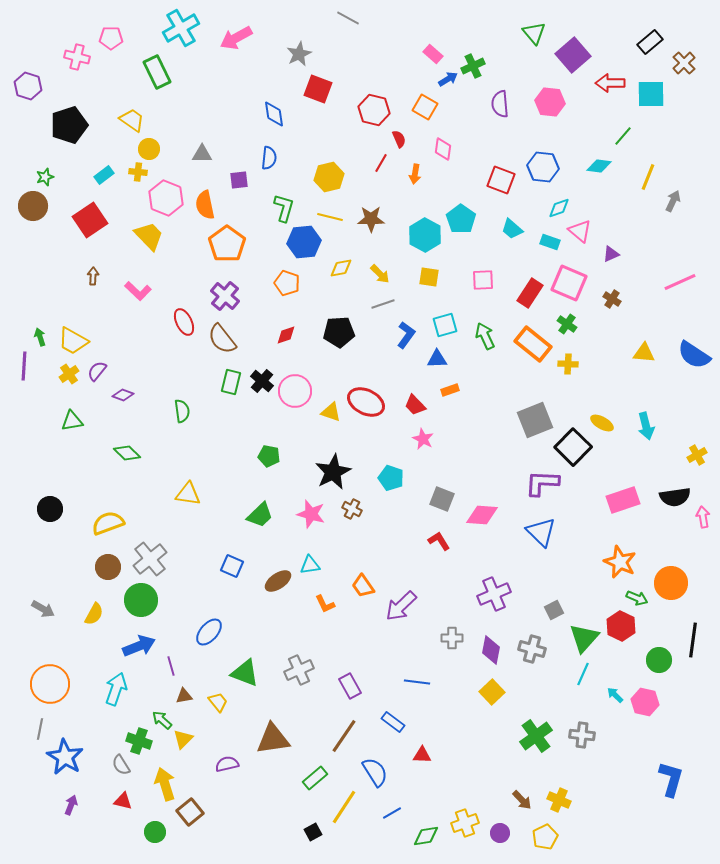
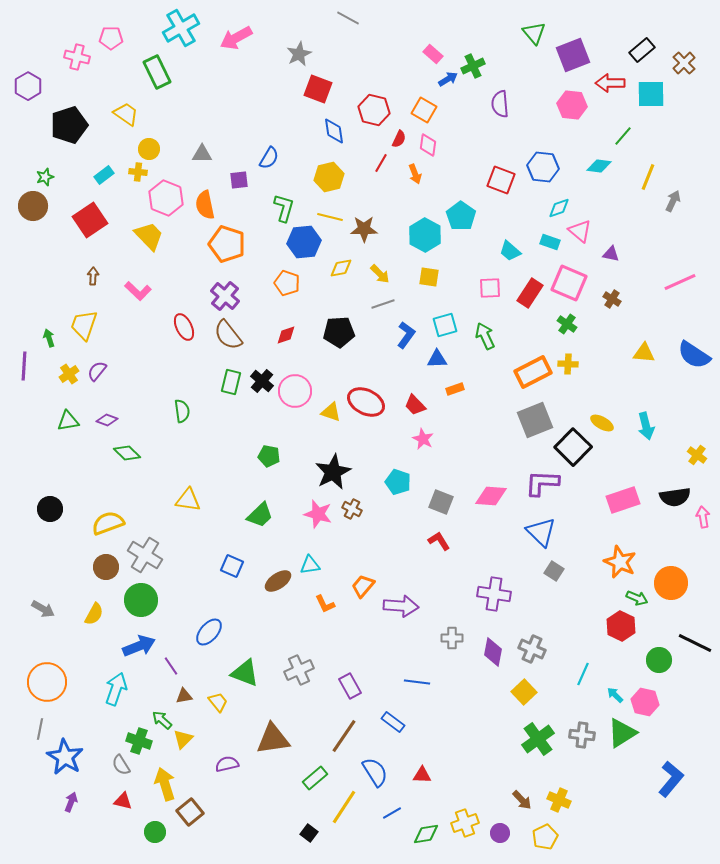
black rectangle at (650, 42): moved 8 px left, 8 px down
purple square at (573, 55): rotated 20 degrees clockwise
purple hexagon at (28, 86): rotated 12 degrees clockwise
pink hexagon at (550, 102): moved 22 px right, 3 px down
orange square at (425, 107): moved 1 px left, 3 px down
blue diamond at (274, 114): moved 60 px right, 17 px down
yellow trapezoid at (132, 120): moved 6 px left, 6 px up
red semicircle at (399, 139): rotated 48 degrees clockwise
pink diamond at (443, 149): moved 15 px left, 4 px up
blue semicircle at (269, 158): rotated 25 degrees clockwise
orange arrow at (415, 174): rotated 30 degrees counterclockwise
brown star at (371, 219): moved 7 px left, 10 px down
cyan pentagon at (461, 219): moved 3 px up
cyan trapezoid at (512, 229): moved 2 px left, 22 px down
orange pentagon at (227, 244): rotated 18 degrees counterclockwise
purple triangle at (611, 254): rotated 36 degrees clockwise
pink square at (483, 280): moved 7 px right, 8 px down
red ellipse at (184, 322): moved 5 px down
green arrow at (40, 337): moved 9 px right, 1 px down
brown semicircle at (222, 339): moved 6 px right, 4 px up
yellow trapezoid at (73, 341): moved 11 px right, 16 px up; rotated 80 degrees clockwise
orange rectangle at (533, 344): moved 28 px down; rotated 66 degrees counterclockwise
orange rectangle at (450, 390): moved 5 px right, 1 px up
purple diamond at (123, 395): moved 16 px left, 25 px down
green triangle at (72, 421): moved 4 px left
yellow cross at (697, 455): rotated 24 degrees counterclockwise
cyan pentagon at (391, 478): moved 7 px right, 4 px down
yellow triangle at (188, 494): moved 6 px down
gray square at (442, 499): moved 1 px left, 3 px down
pink star at (311, 514): moved 7 px right
pink diamond at (482, 515): moved 9 px right, 19 px up
gray cross at (150, 559): moved 5 px left, 4 px up; rotated 20 degrees counterclockwise
brown circle at (108, 567): moved 2 px left
orange trapezoid at (363, 586): rotated 75 degrees clockwise
purple cross at (494, 594): rotated 32 degrees clockwise
purple arrow at (401, 606): rotated 132 degrees counterclockwise
gray square at (554, 610): moved 39 px up; rotated 30 degrees counterclockwise
green triangle at (584, 638): moved 38 px right, 95 px down; rotated 16 degrees clockwise
black line at (693, 640): moved 2 px right, 3 px down; rotated 72 degrees counterclockwise
gray cross at (532, 649): rotated 8 degrees clockwise
purple diamond at (491, 650): moved 2 px right, 2 px down
purple line at (171, 666): rotated 18 degrees counterclockwise
orange circle at (50, 684): moved 3 px left, 2 px up
yellow square at (492, 692): moved 32 px right
green cross at (536, 736): moved 2 px right, 3 px down
red triangle at (422, 755): moved 20 px down
blue L-shape at (671, 779): rotated 24 degrees clockwise
purple arrow at (71, 805): moved 3 px up
black square at (313, 832): moved 4 px left, 1 px down; rotated 24 degrees counterclockwise
green diamond at (426, 836): moved 2 px up
